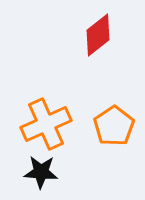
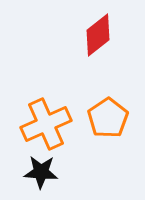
orange pentagon: moved 6 px left, 8 px up
